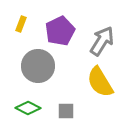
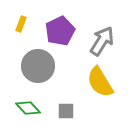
green diamond: rotated 20 degrees clockwise
